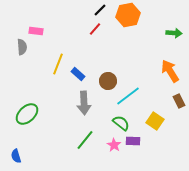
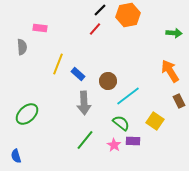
pink rectangle: moved 4 px right, 3 px up
